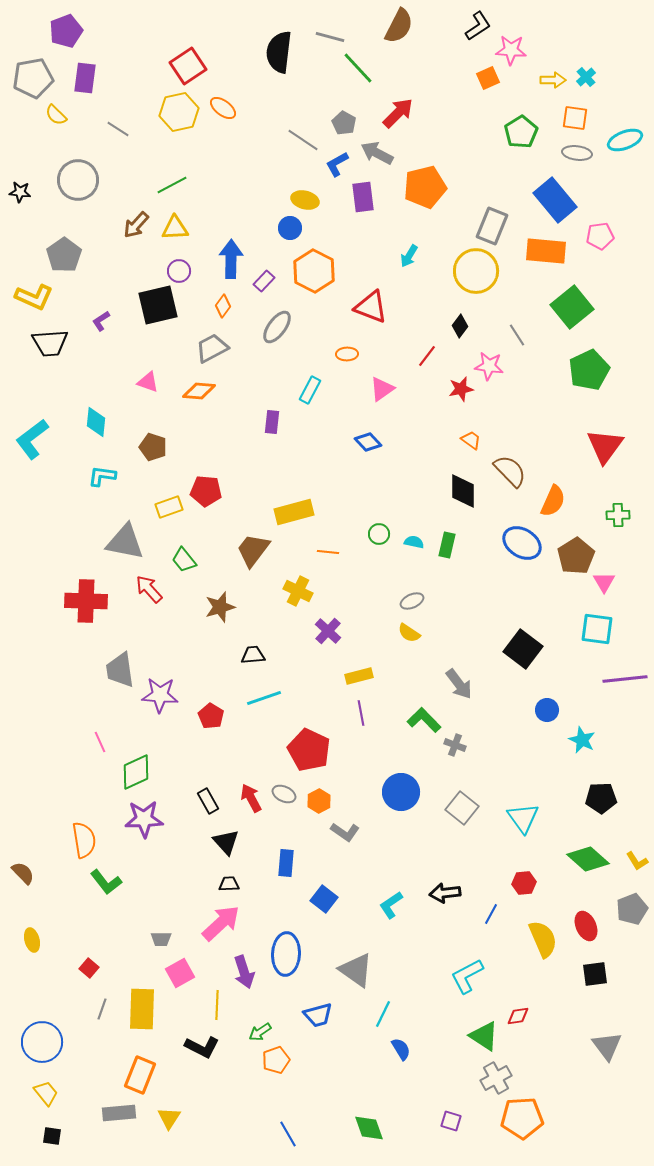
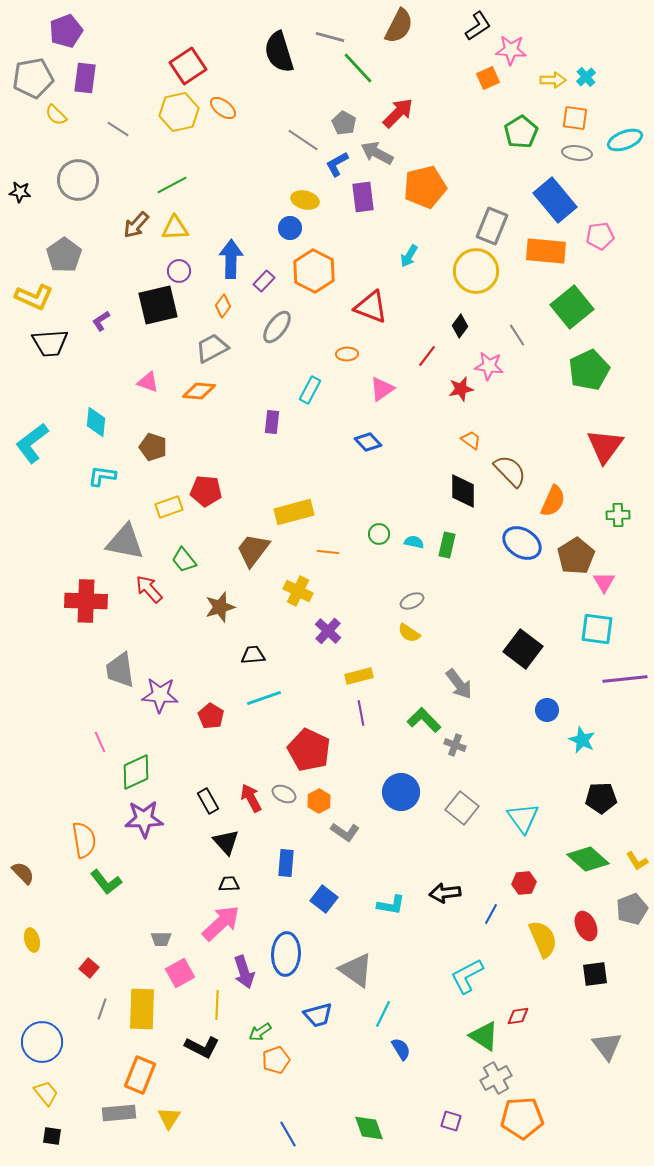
black semicircle at (279, 52): rotated 24 degrees counterclockwise
cyan L-shape at (32, 439): moved 4 px down
cyan L-shape at (391, 905): rotated 136 degrees counterclockwise
